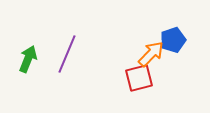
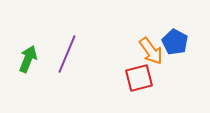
blue pentagon: moved 2 px right, 2 px down; rotated 25 degrees counterclockwise
orange arrow: moved 3 px up; rotated 100 degrees clockwise
